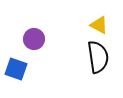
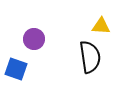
yellow triangle: moved 2 px right, 1 px down; rotated 24 degrees counterclockwise
black semicircle: moved 8 px left
